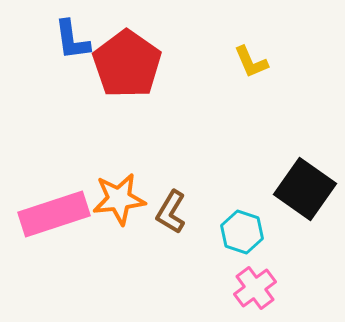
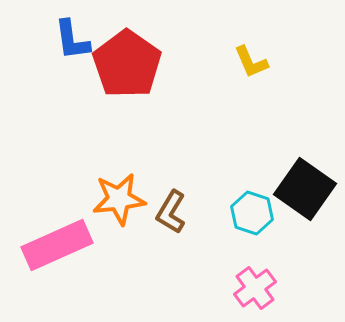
pink rectangle: moved 3 px right, 31 px down; rotated 6 degrees counterclockwise
cyan hexagon: moved 10 px right, 19 px up
